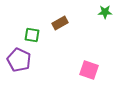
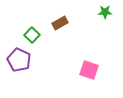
green square: rotated 35 degrees clockwise
